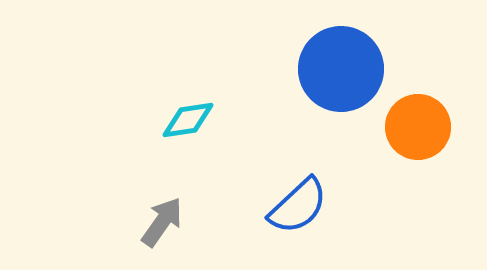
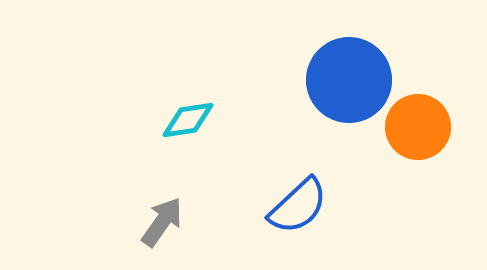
blue circle: moved 8 px right, 11 px down
